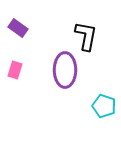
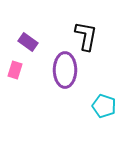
purple rectangle: moved 10 px right, 14 px down
